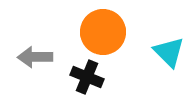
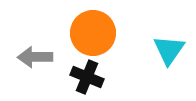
orange circle: moved 10 px left, 1 px down
cyan triangle: moved 2 px up; rotated 20 degrees clockwise
